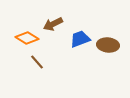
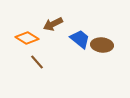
blue trapezoid: rotated 60 degrees clockwise
brown ellipse: moved 6 px left
